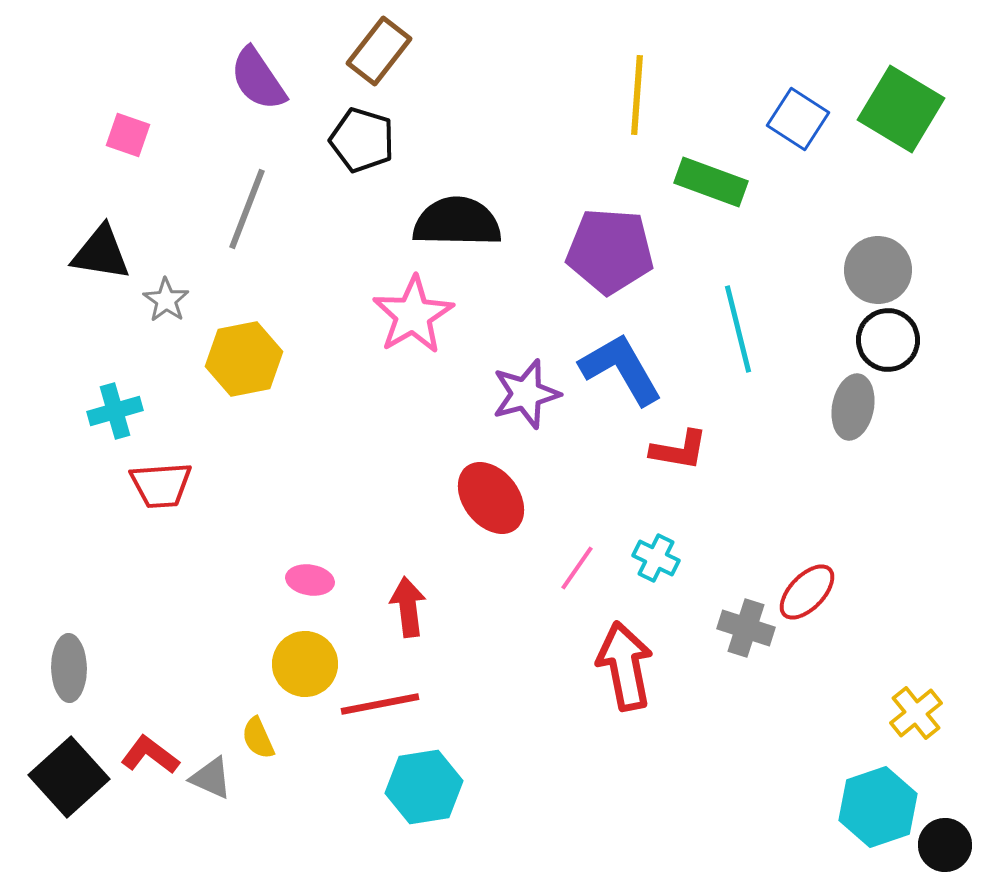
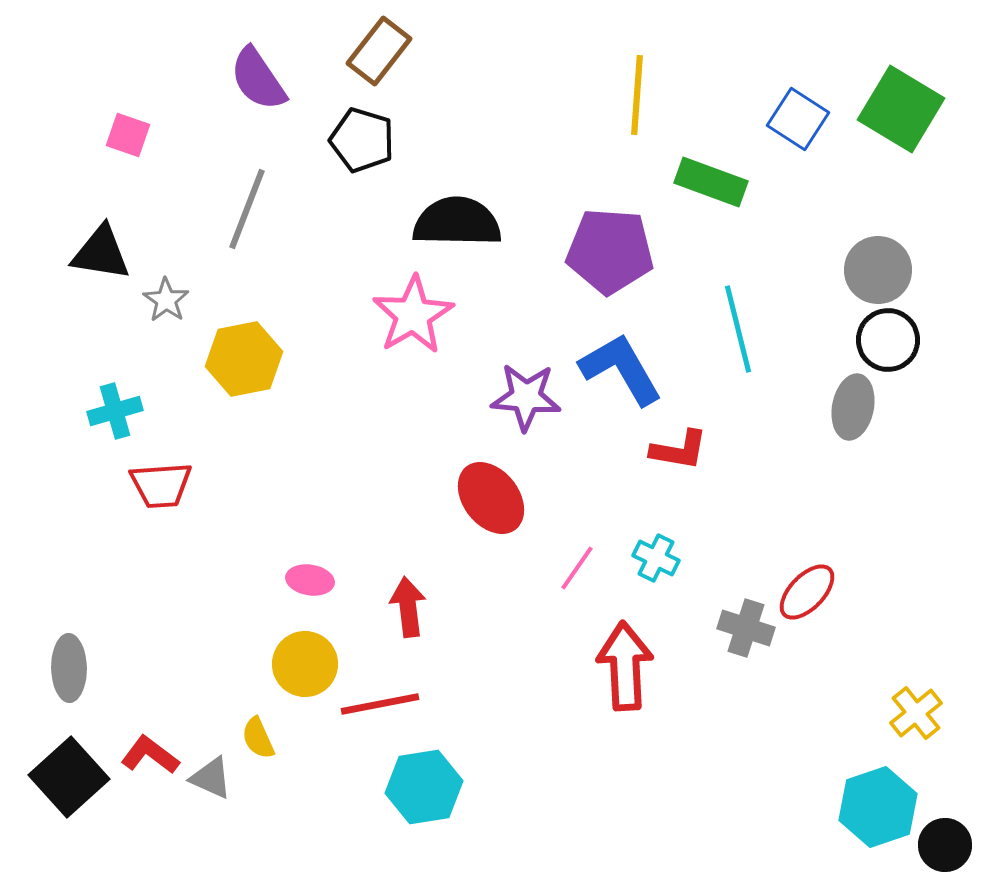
purple star at (526, 394): moved 3 px down; rotated 20 degrees clockwise
red arrow at (625, 666): rotated 8 degrees clockwise
